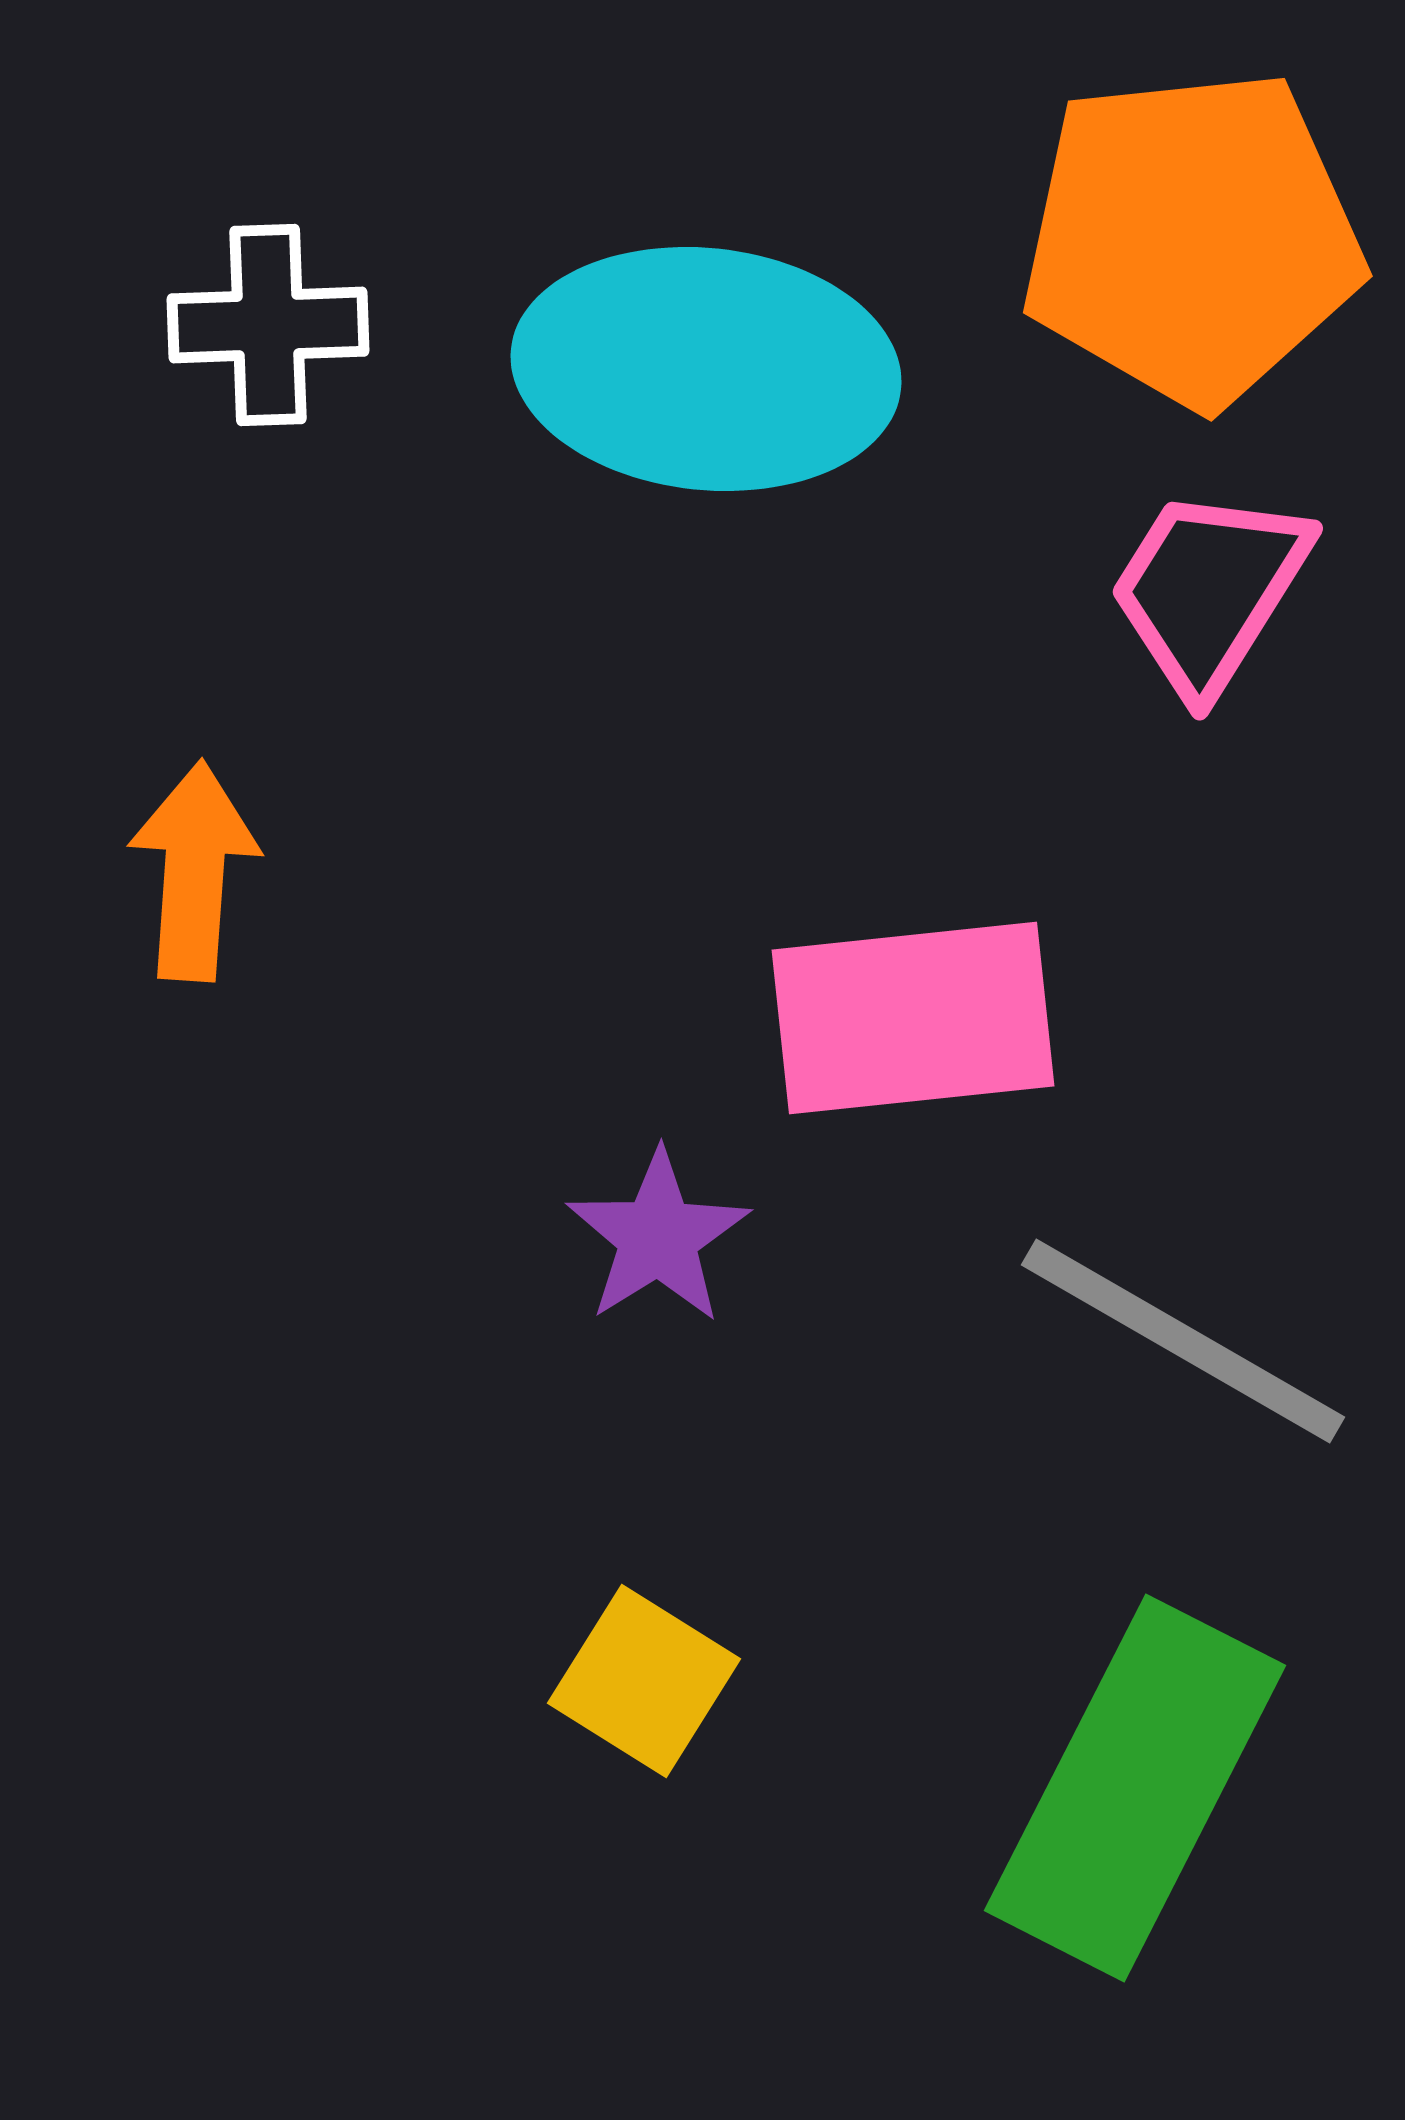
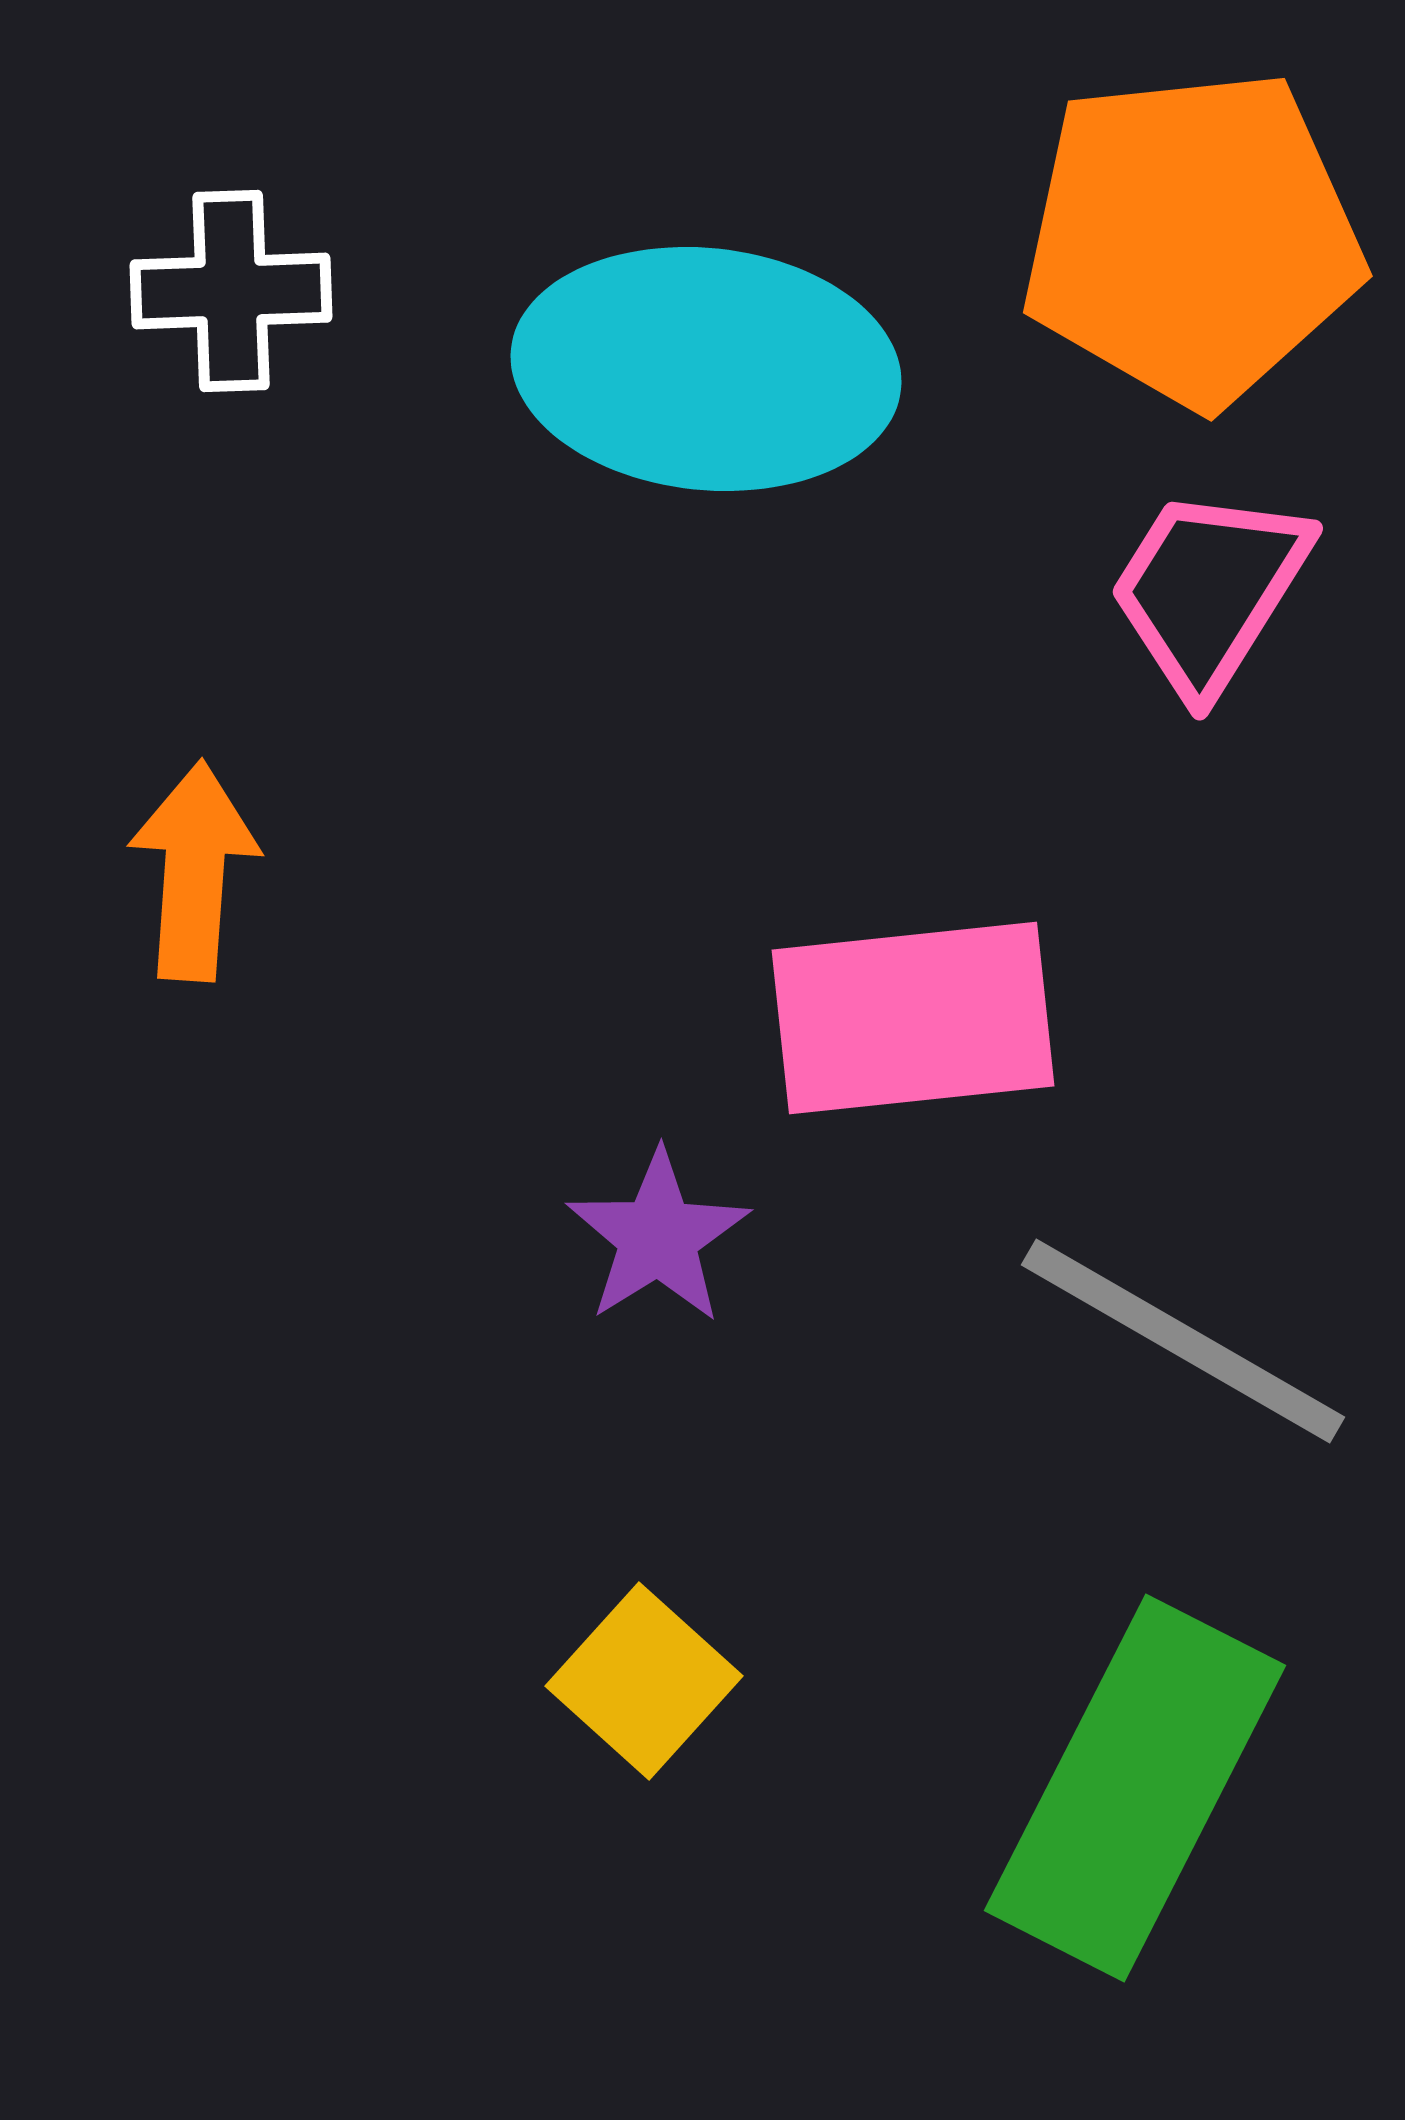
white cross: moved 37 px left, 34 px up
yellow square: rotated 10 degrees clockwise
